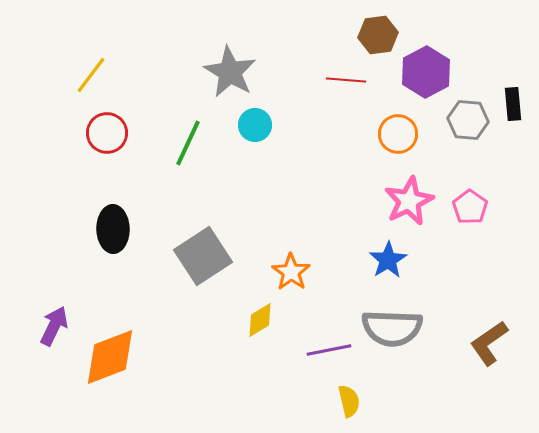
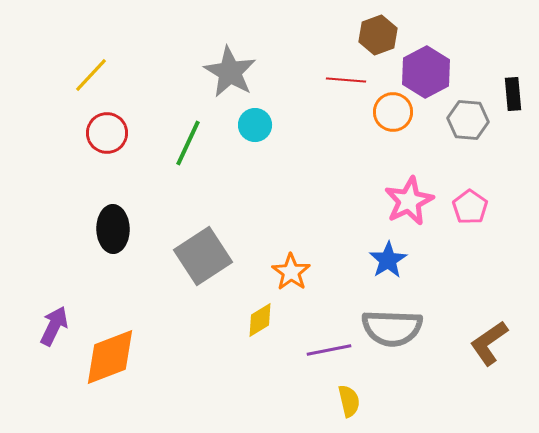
brown hexagon: rotated 12 degrees counterclockwise
yellow line: rotated 6 degrees clockwise
black rectangle: moved 10 px up
orange circle: moved 5 px left, 22 px up
